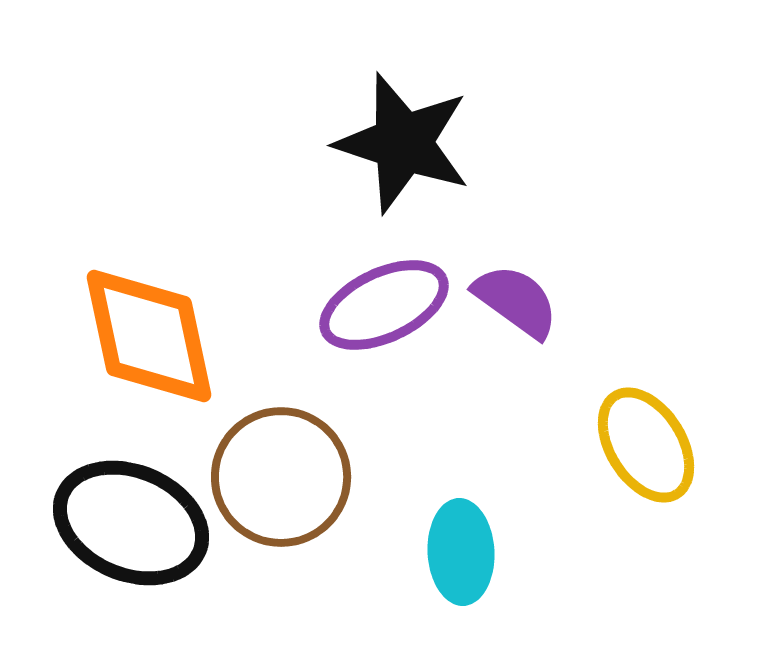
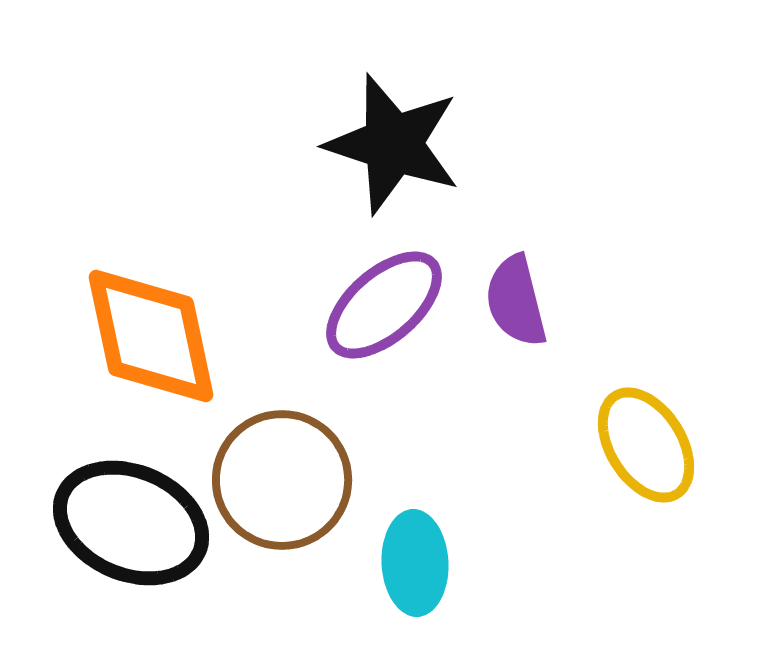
black star: moved 10 px left, 1 px down
purple semicircle: rotated 140 degrees counterclockwise
purple ellipse: rotated 16 degrees counterclockwise
orange diamond: moved 2 px right
brown circle: moved 1 px right, 3 px down
cyan ellipse: moved 46 px left, 11 px down
